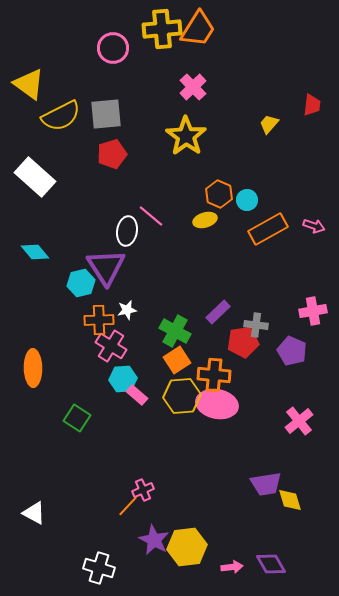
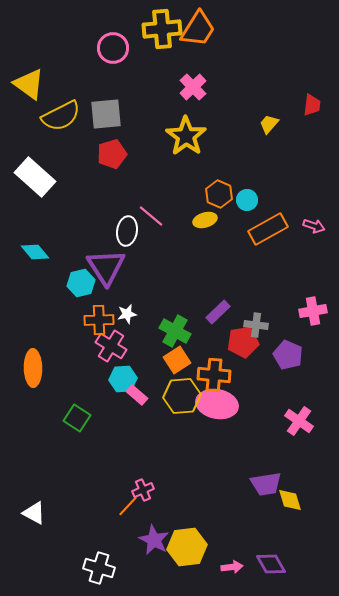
white star at (127, 310): moved 4 px down
purple pentagon at (292, 351): moved 4 px left, 4 px down
pink cross at (299, 421): rotated 16 degrees counterclockwise
